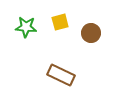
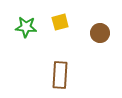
brown circle: moved 9 px right
brown rectangle: moved 1 px left; rotated 68 degrees clockwise
